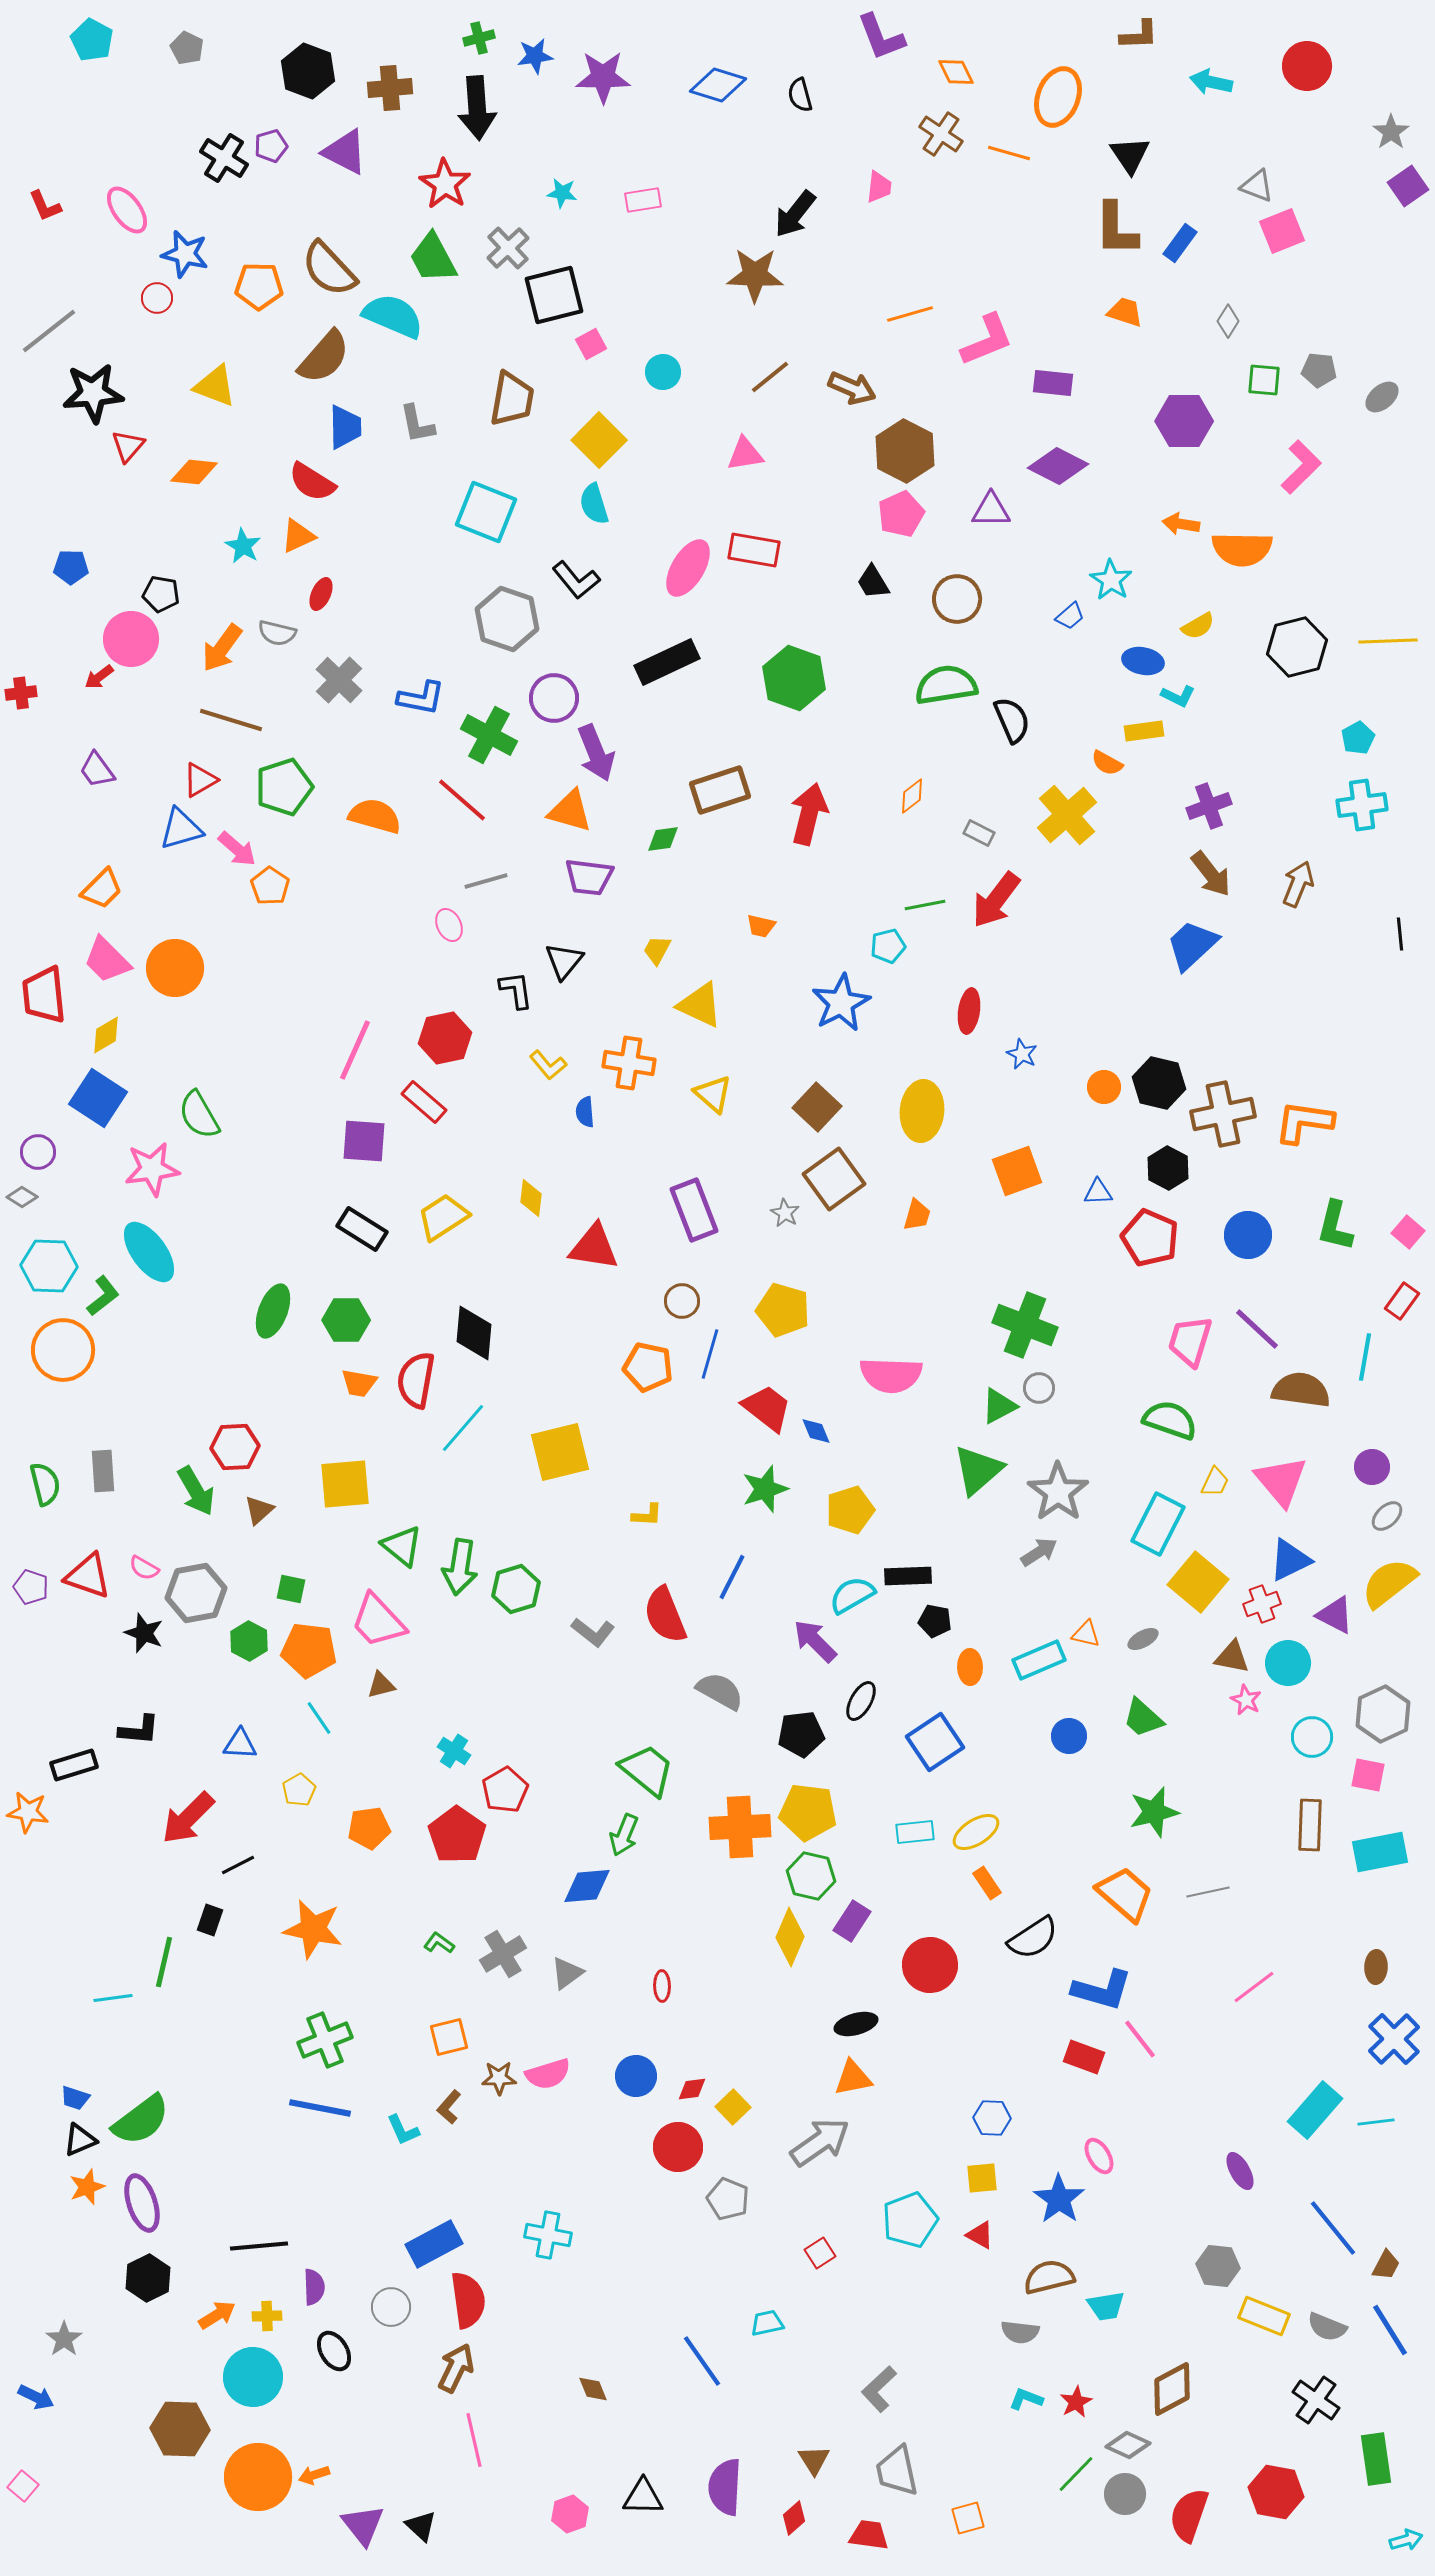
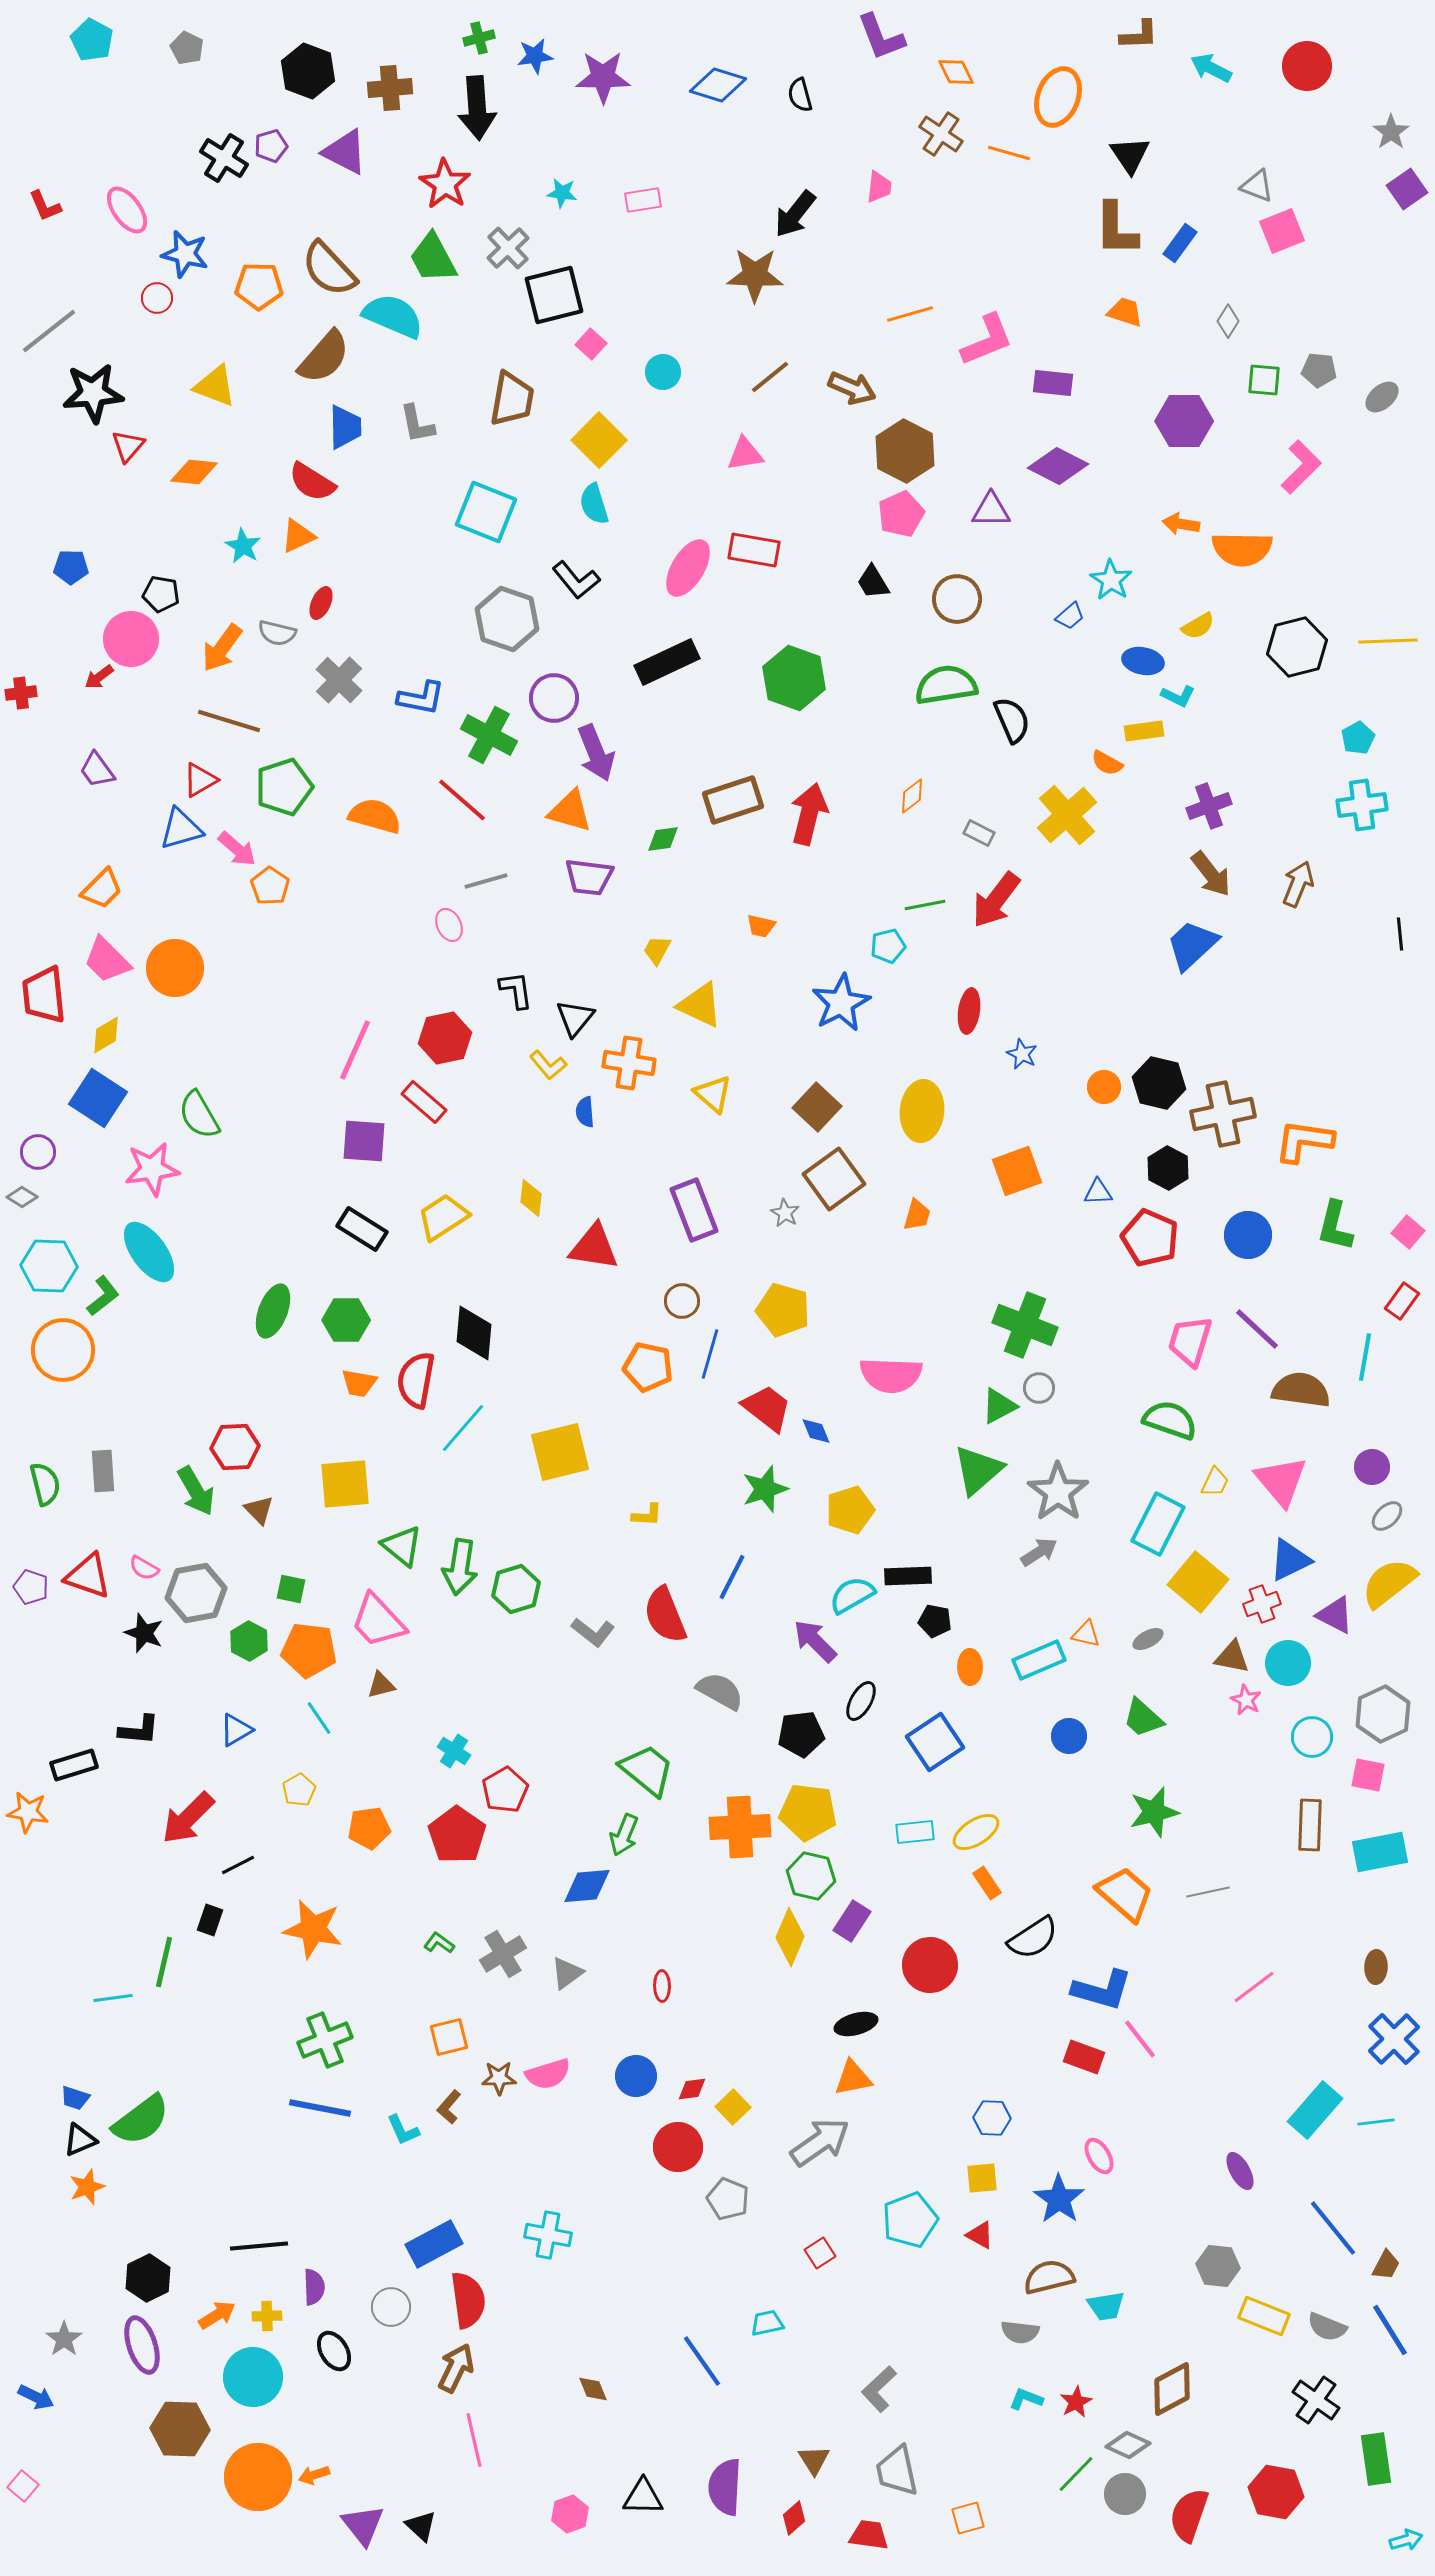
cyan arrow at (1211, 82): moved 14 px up; rotated 15 degrees clockwise
purple square at (1408, 186): moved 1 px left, 3 px down
pink square at (591, 344): rotated 20 degrees counterclockwise
red ellipse at (321, 594): moved 9 px down
brown line at (231, 720): moved 2 px left, 1 px down
brown rectangle at (720, 790): moved 13 px right, 10 px down
black triangle at (564, 961): moved 11 px right, 57 px down
orange L-shape at (1304, 1122): moved 19 px down
brown triangle at (259, 1510): rotated 32 degrees counterclockwise
gray ellipse at (1143, 1639): moved 5 px right
blue triangle at (240, 1744): moved 4 px left, 14 px up; rotated 33 degrees counterclockwise
purple ellipse at (142, 2203): moved 142 px down
